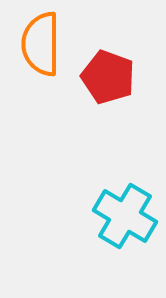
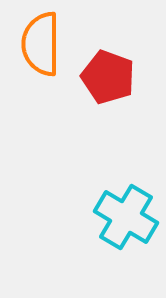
cyan cross: moved 1 px right, 1 px down
